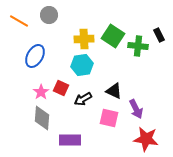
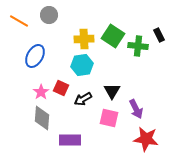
black triangle: moved 2 px left; rotated 36 degrees clockwise
